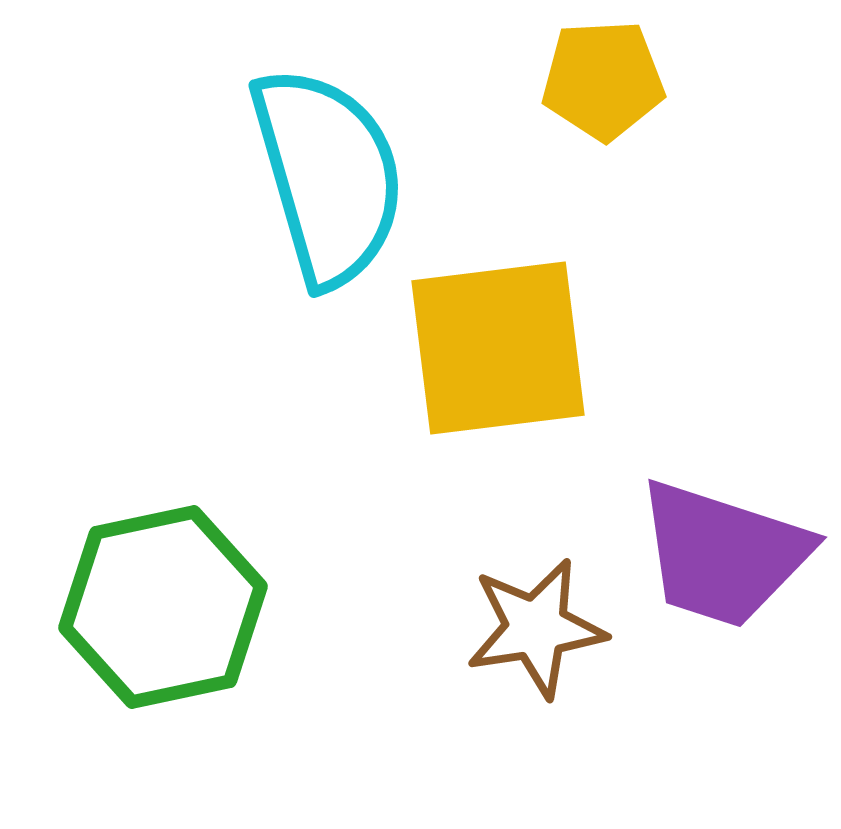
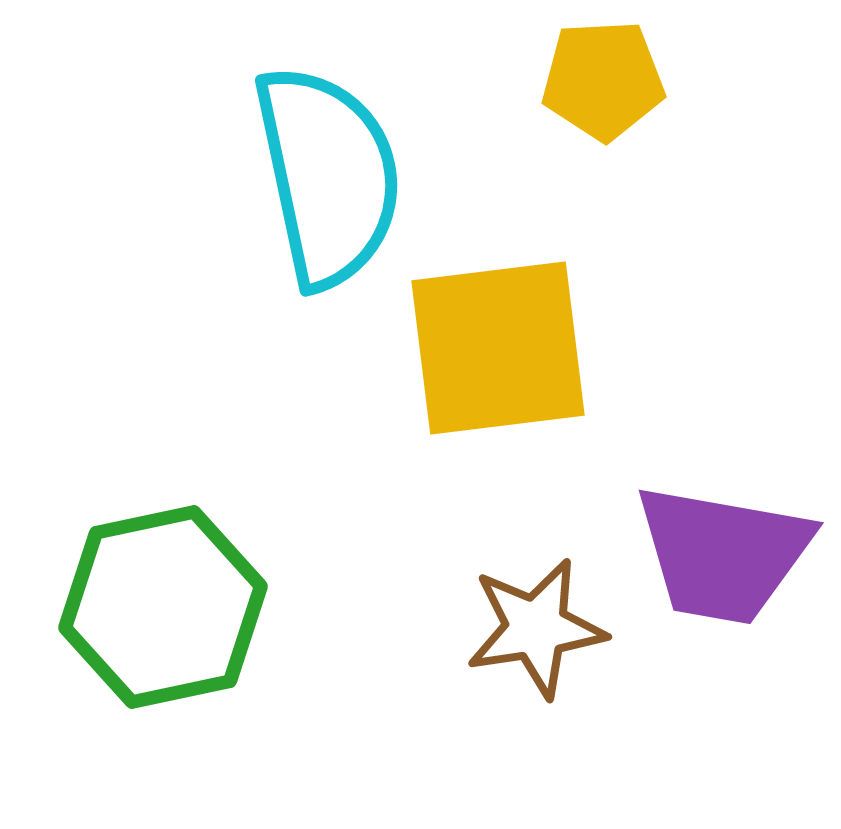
cyan semicircle: rotated 4 degrees clockwise
purple trapezoid: rotated 8 degrees counterclockwise
